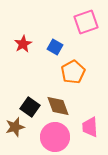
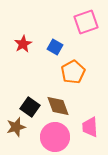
brown star: moved 1 px right
